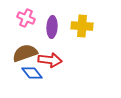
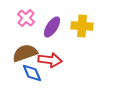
pink cross: rotated 18 degrees clockwise
purple ellipse: rotated 30 degrees clockwise
blue diamond: rotated 15 degrees clockwise
